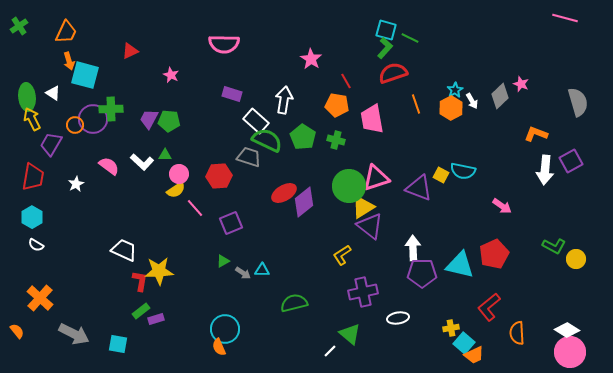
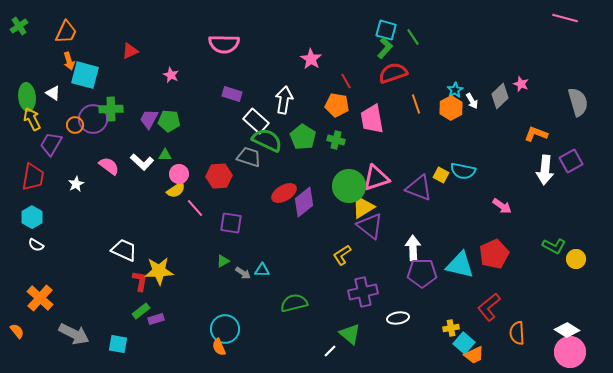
green line at (410, 38): moved 3 px right, 1 px up; rotated 30 degrees clockwise
purple square at (231, 223): rotated 30 degrees clockwise
